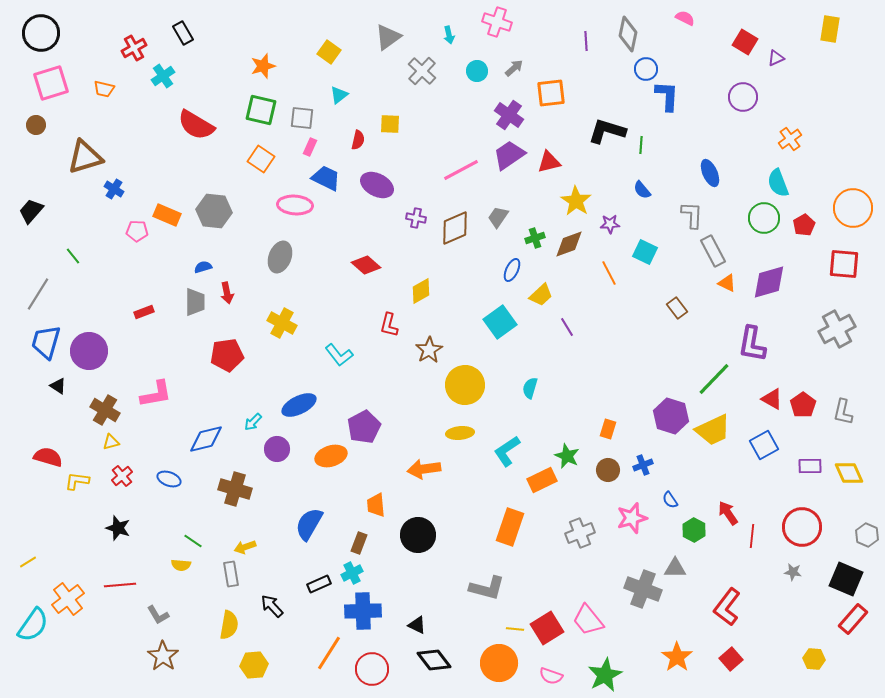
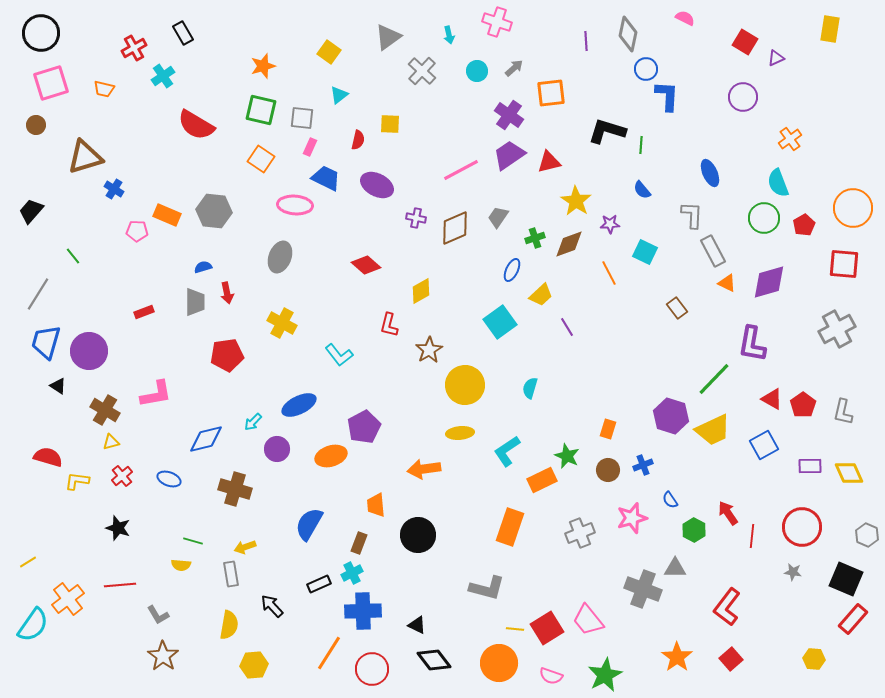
green line at (193, 541): rotated 18 degrees counterclockwise
